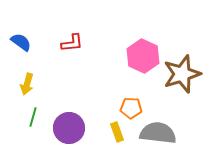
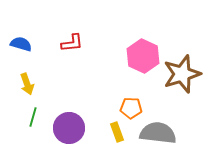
blue semicircle: moved 2 px down; rotated 20 degrees counterclockwise
yellow arrow: rotated 35 degrees counterclockwise
